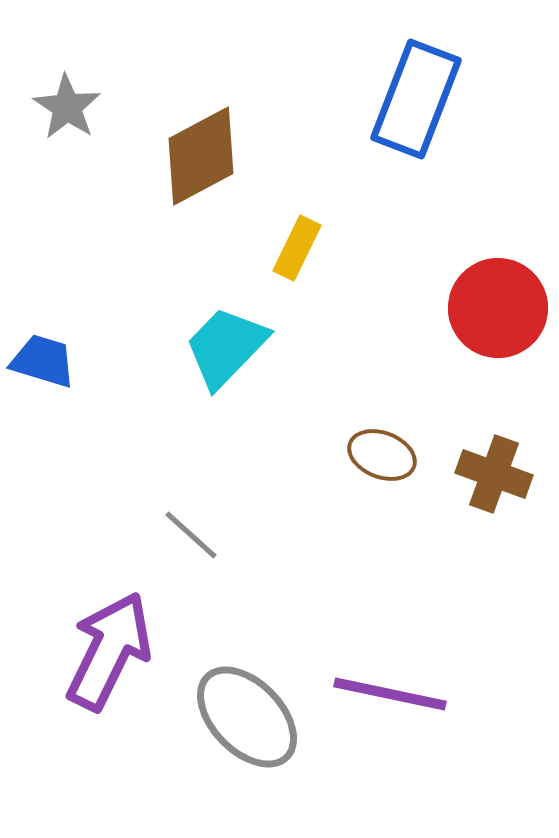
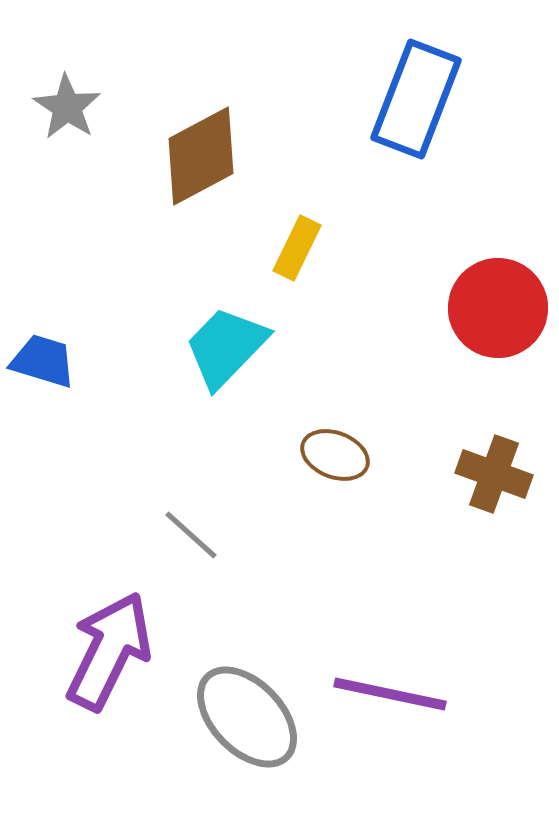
brown ellipse: moved 47 px left
